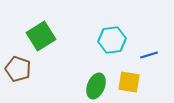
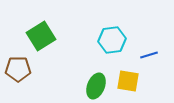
brown pentagon: rotated 20 degrees counterclockwise
yellow square: moved 1 px left, 1 px up
